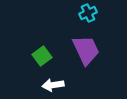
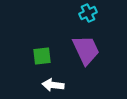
green square: rotated 30 degrees clockwise
white arrow: rotated 15 degrees clockwise
